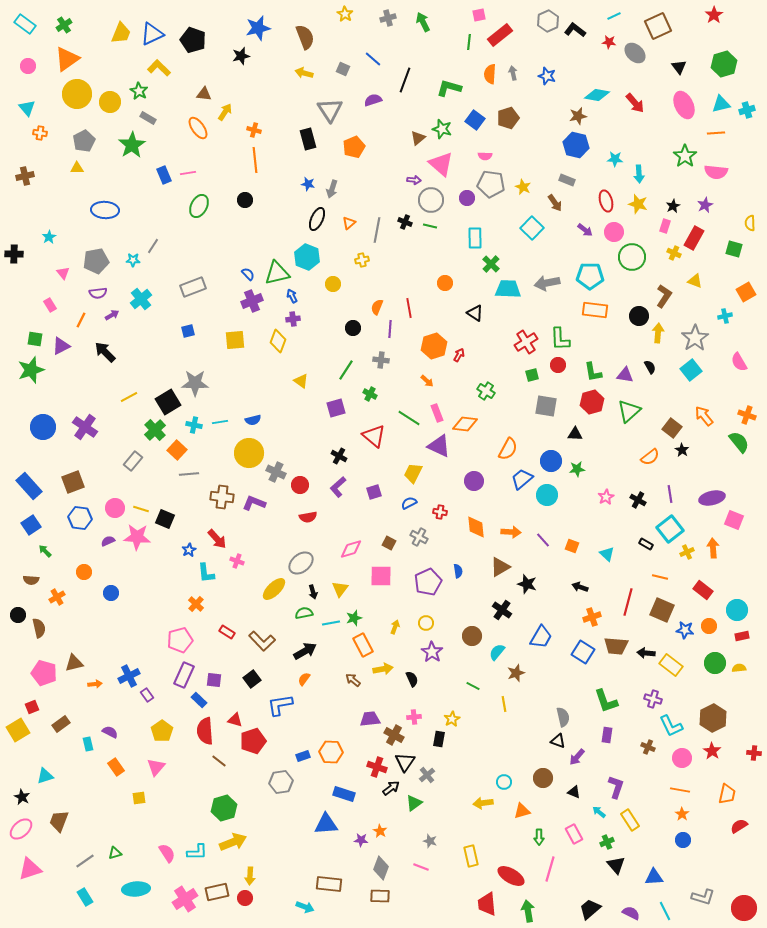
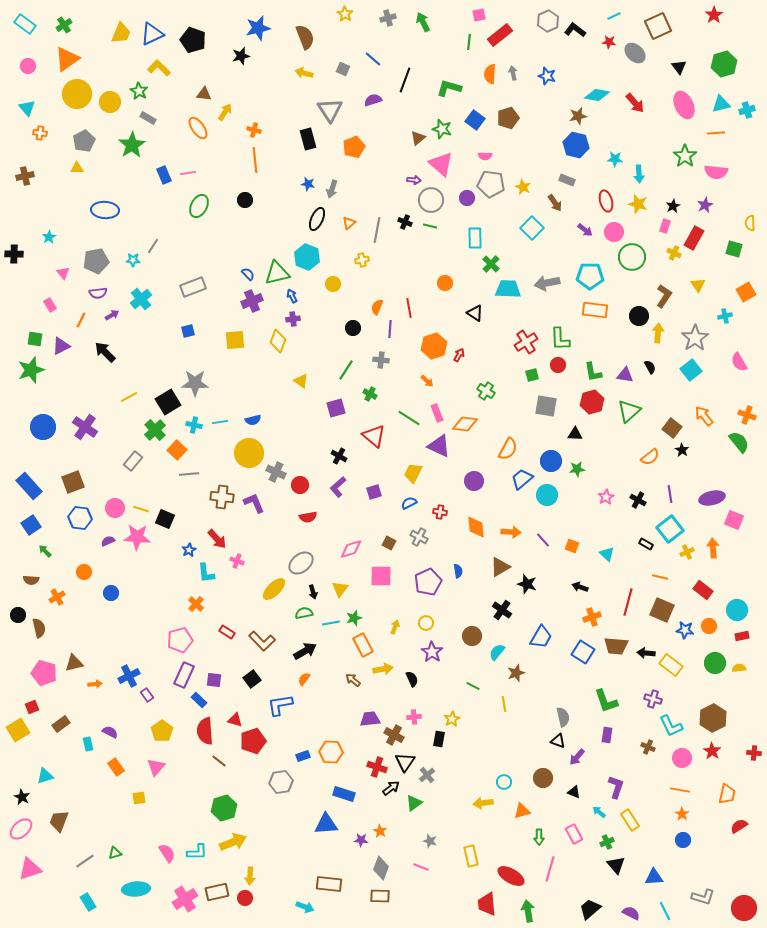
yellow triangle at (695, 281): moved 3 px right, 4 px down; rotated 35 degrees clockwise
purple L-shape at (254, 503): rotated 45 degrees clockwise
cyan rectangle at (85, 897): moved 3 px right, 5 px down
